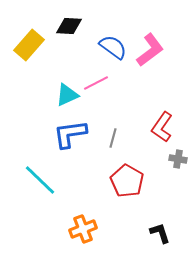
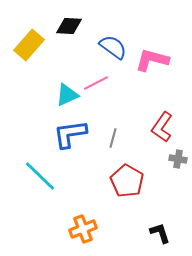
pink L-shape: moved 2 px right, 10 px down; rotated 128 degrees counterclockwise
cyan line: moved 4 px up
